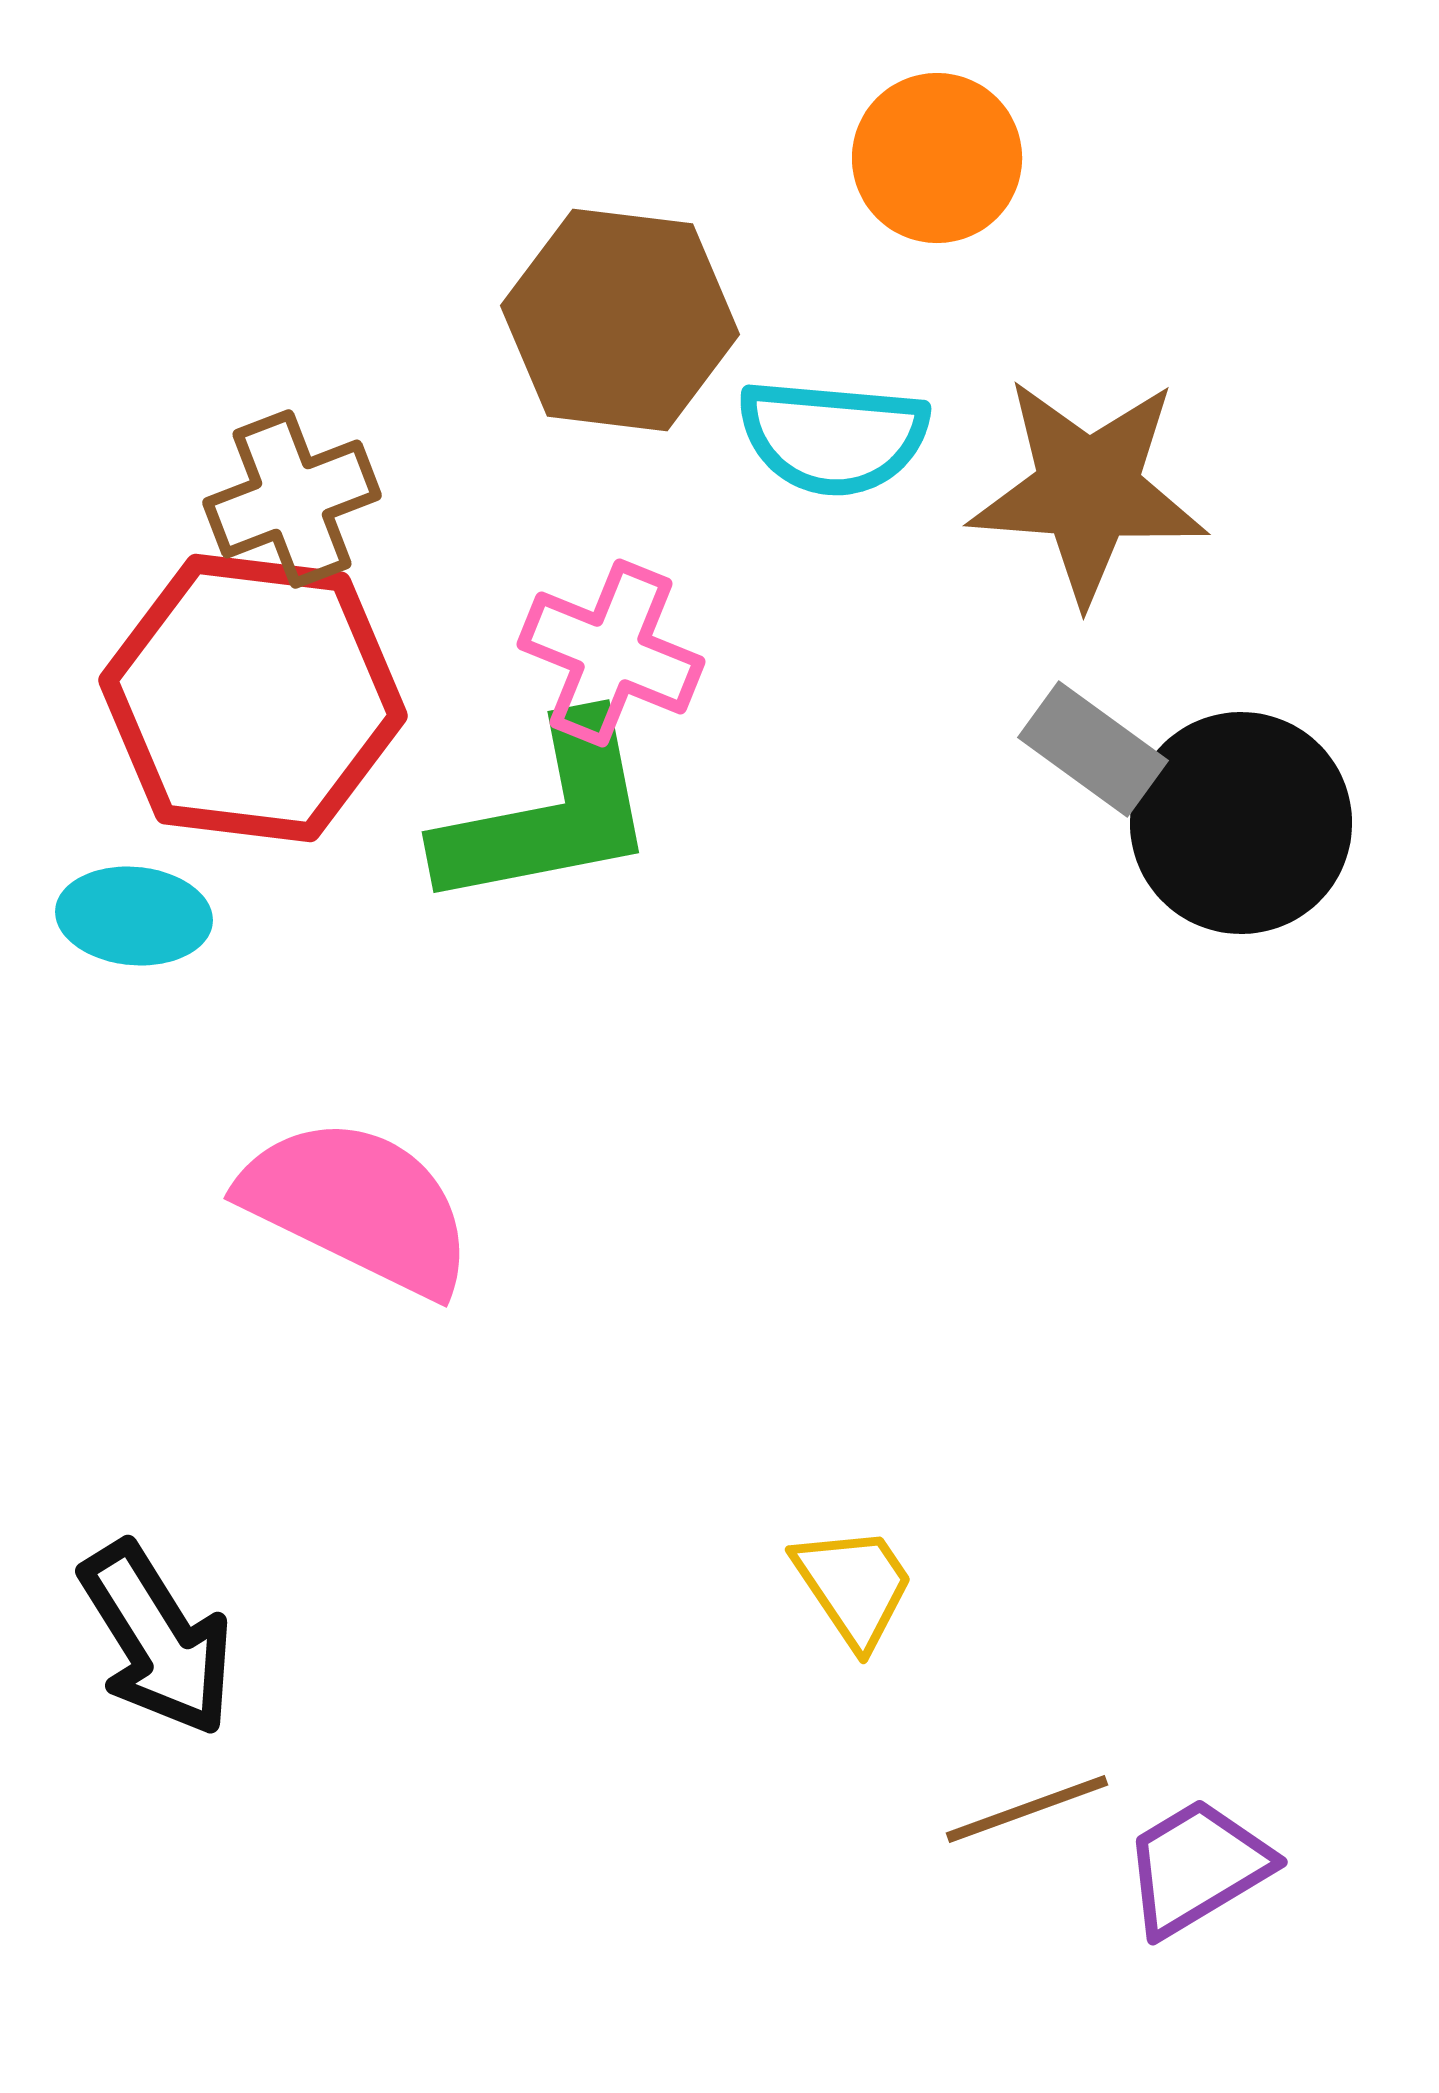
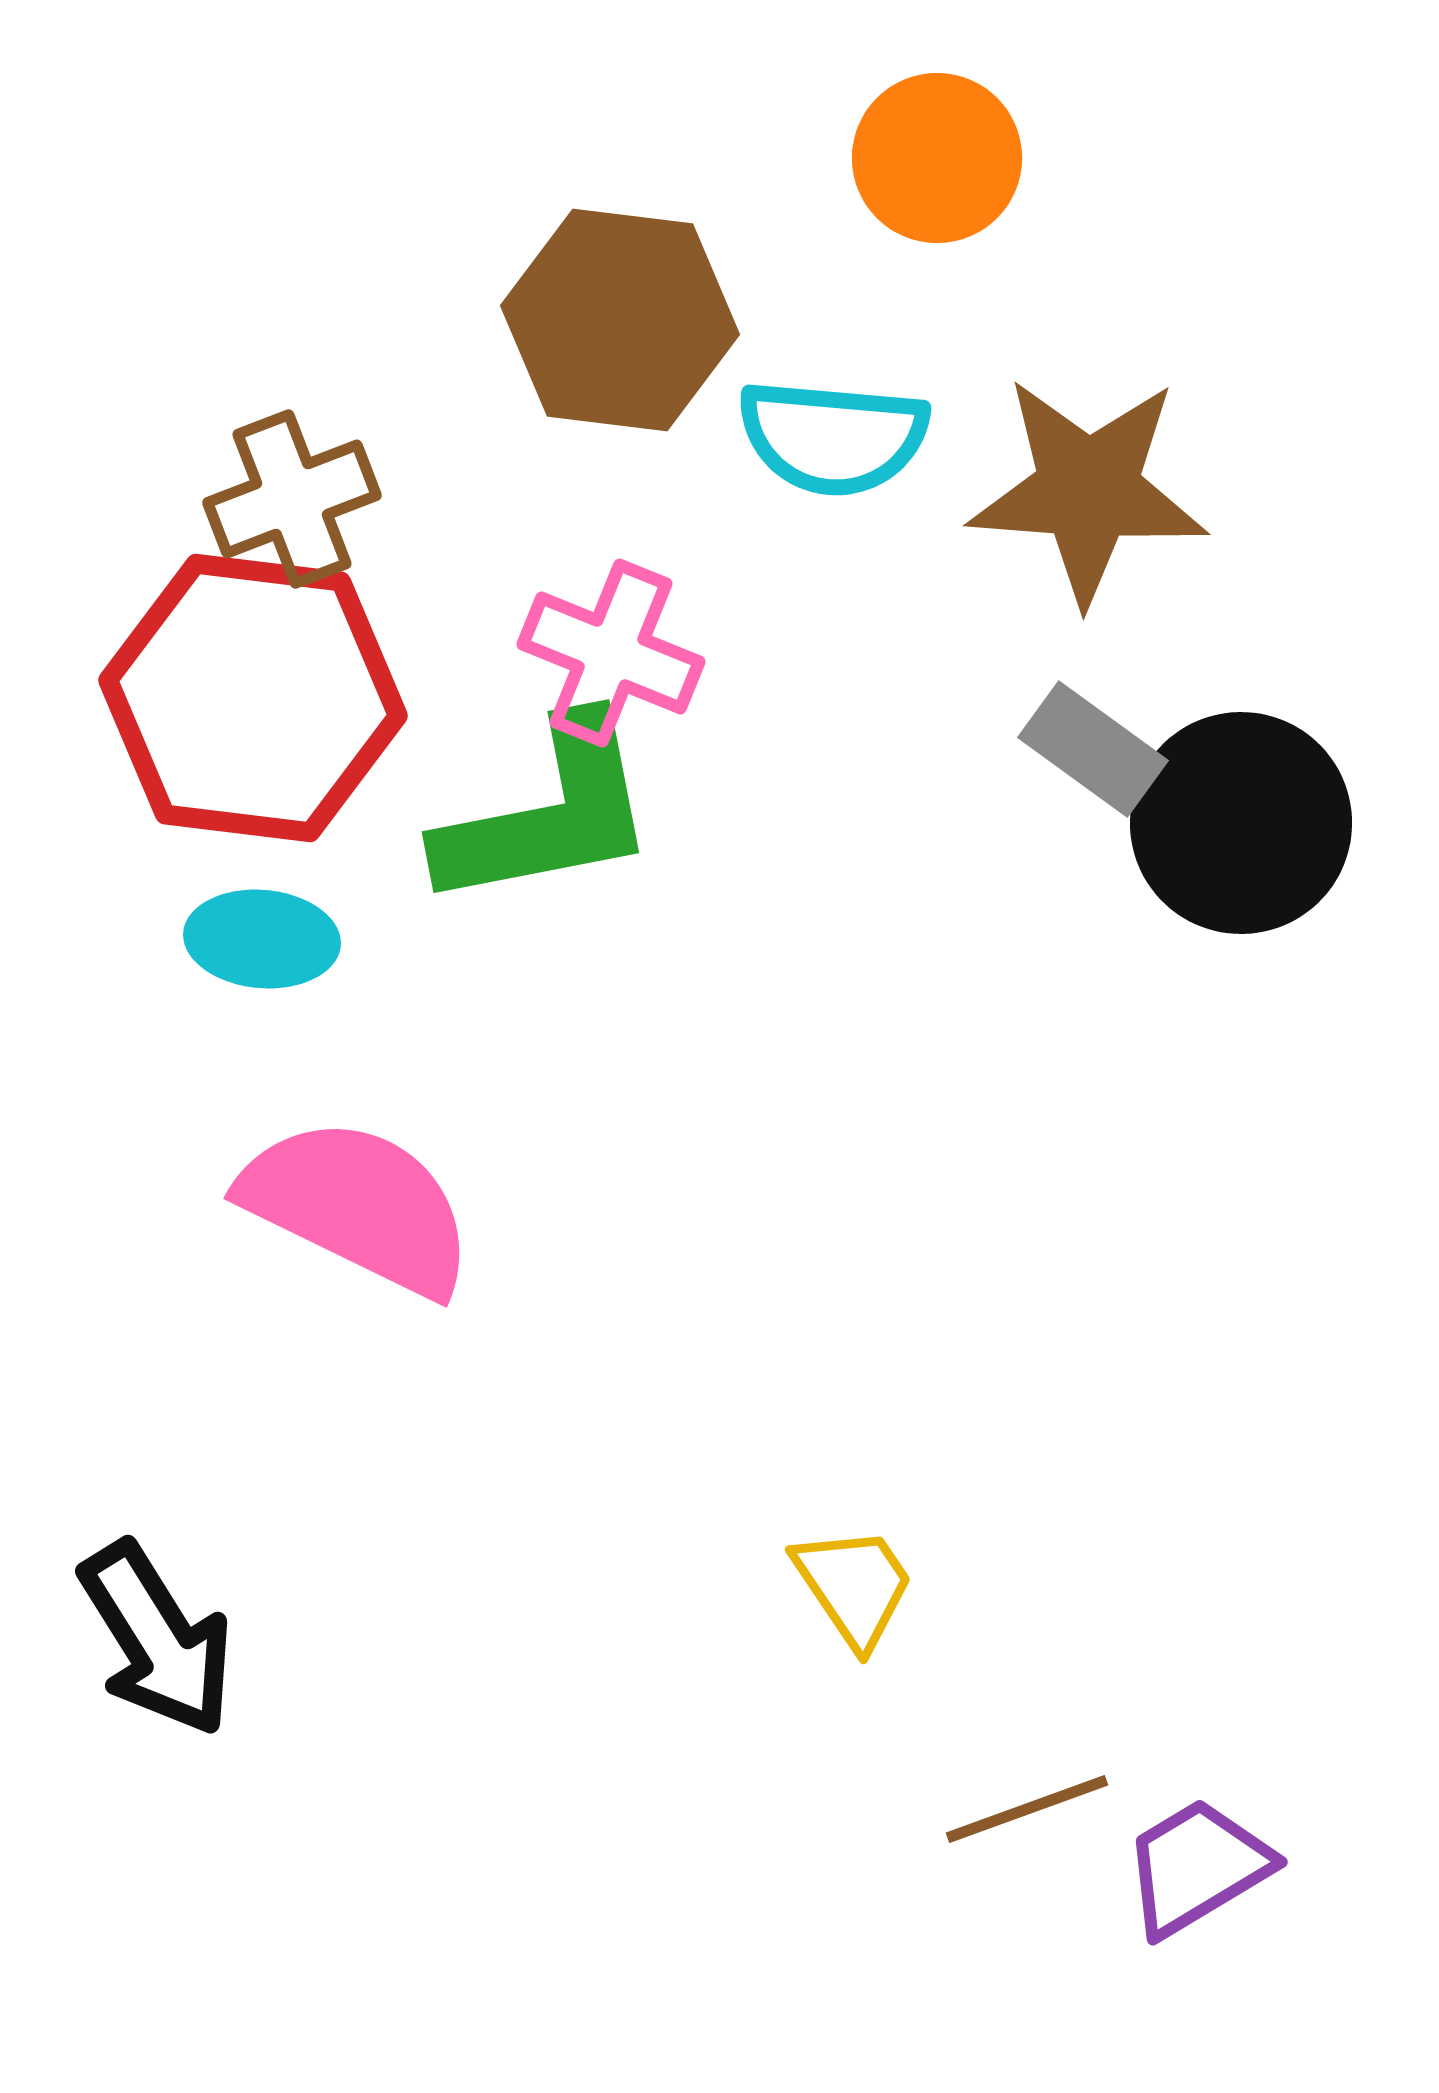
cyan ellipse: moved 128 px right, 23 px down
